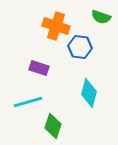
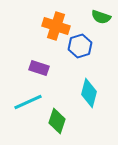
blue hexagon: moved 1 px up; rotated 25 degrees counterclockwise
cyan line: rotated 8 degrees counterclockwise
green diamond: moved 4 px right, 5 px up
